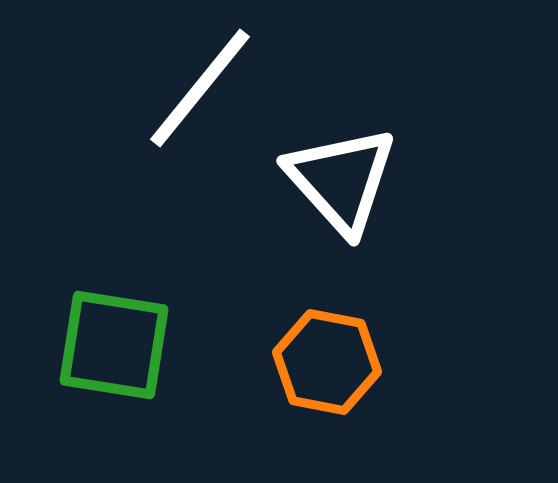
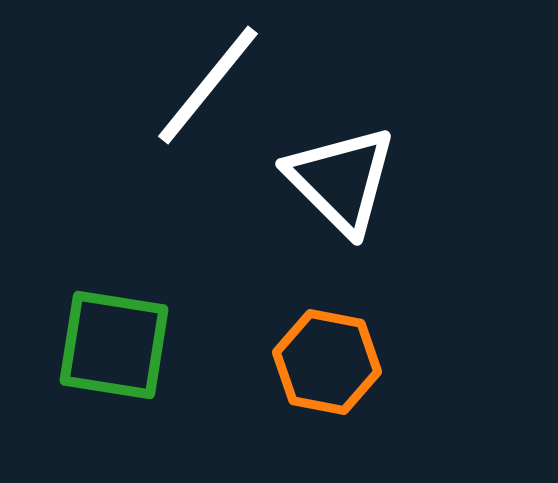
white line: moved 8 px right, 3 px up
white triangle: rotated 3 degrees counterclockwise
